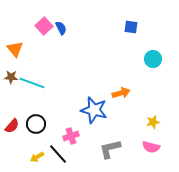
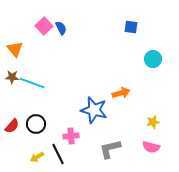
brown star: moved 1 px right
pink cross: rotated 14 degrees clockwise
black line: rotated 15 degrees clockwise
